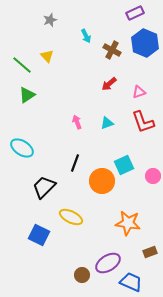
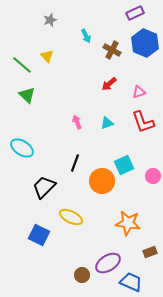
green triangle: rotated 42 degrees counterclockwise
